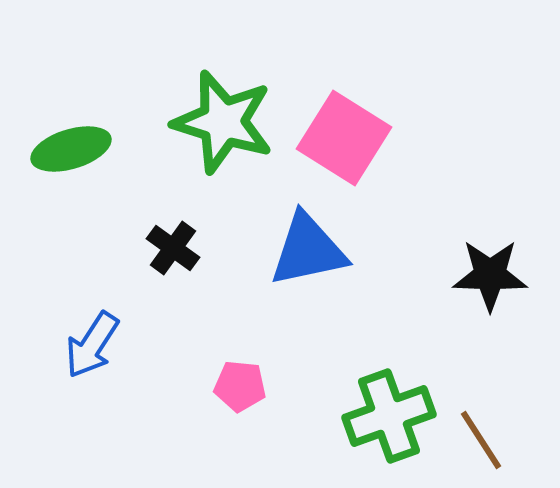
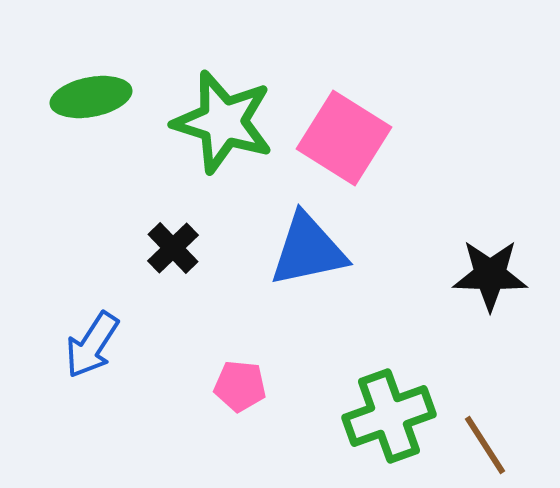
green ellipse: moved 20 px right, 52 px up; rotated 6 degrees clockwise
black cross: rotated 10 degrees clockwise
brown line: moved 4 px right, 5 px down
